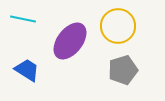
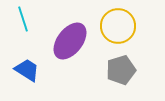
cyan line: rotated 60 degrees clockwise
gray pentagon: moved 2 px left
